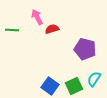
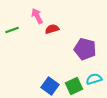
pink arrow: moved 1 px up
green line: rotated 24 degrees counterclockwise
cyan semicircle: rotated 42 degrees clockwise
